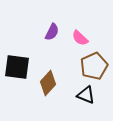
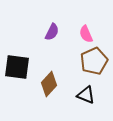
pink semicircle: moved 6 px right, 4 px up; rotated 24 degrees clockwise
brown pentagon: moved 5 px up
brown diamond: moved 1 px right, 1 px down
